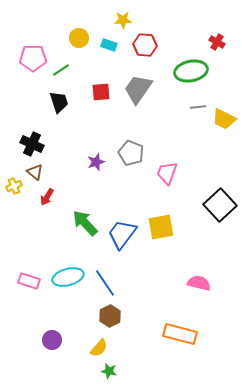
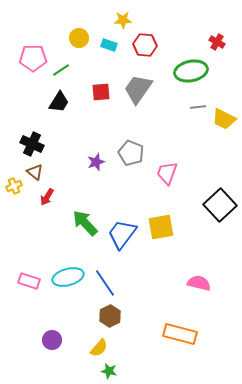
black trapezoid: rotated 50 degrees clockwise
